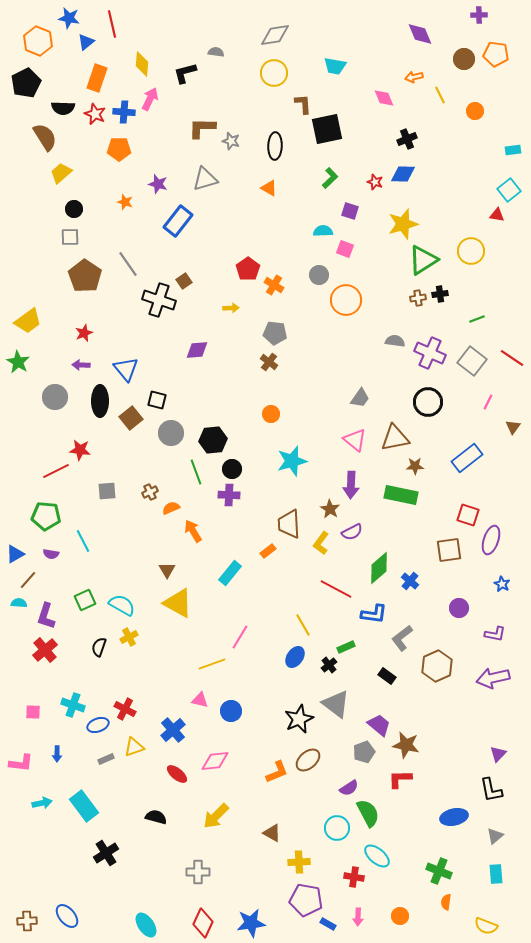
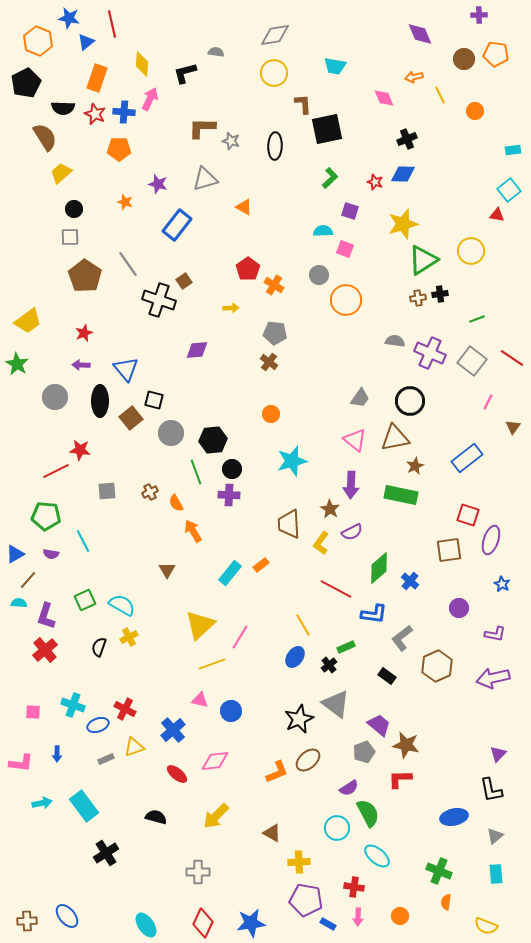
orange triangle at (269, 188): moved 25 px left, 19 px down
blue rectangle at (178, 221): moved 1 px left, 4 px down
green star at (18, 362): moved 1 px left, 2 px down
black square at (157, 400): moved 3 px left
black circle at (428, 402): moved 18 px left, 1 px up
brown star at (415, 466): rotated 24 degrees counterclockwise
orange semicircle at (171, 508): moved 5 px right, 5 px up; rotated 96 degrees counterclockwise
orange rectangle at (268, 551): moved 7 px left, 14 px down
yellow triangle at (178, 603): moved 22 px right, 22 px down; rotated 48 degrees clockwise
red cross at (354, 877): moved 10 px down
